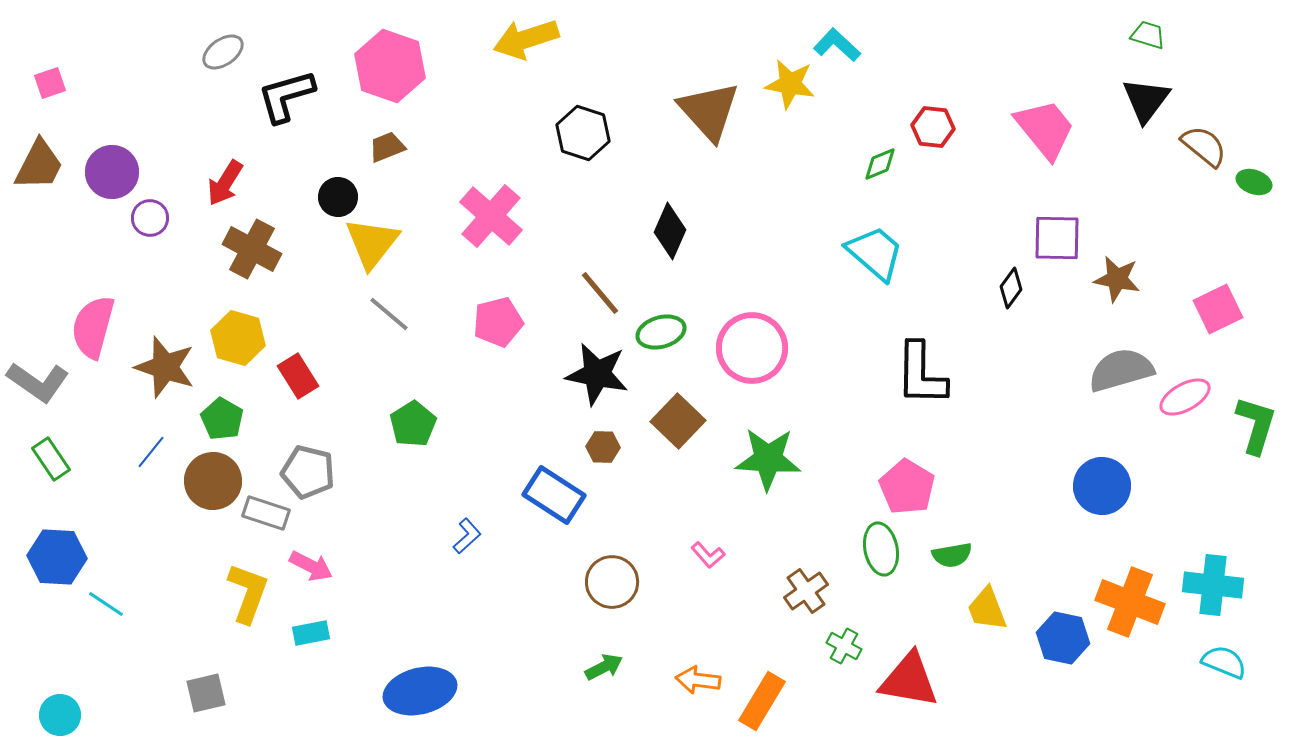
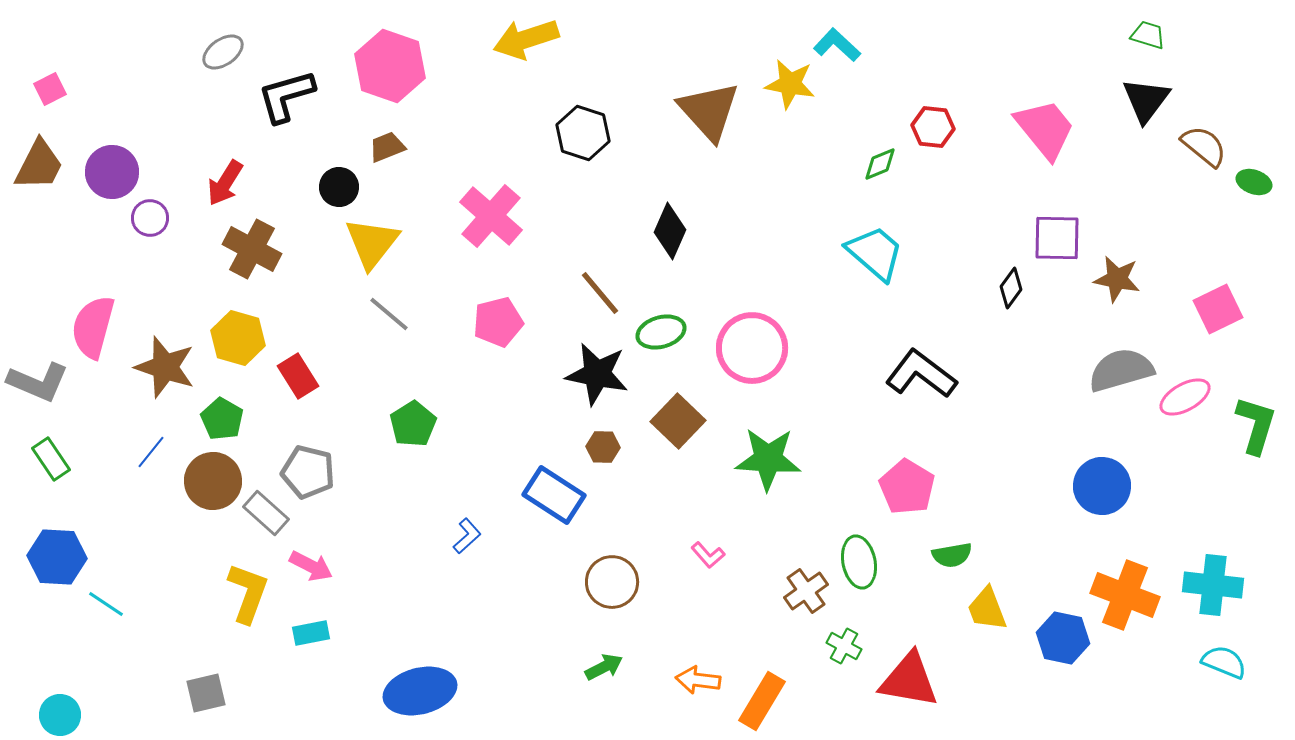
pink square at (50, 83): moved 6 px down; rotated 8 degrees counterclockwise
black circle at (338, 197): moved 1 px right, 10 px up
black L-shape at (921, 374): rotated 126 degrees clockwise
gray L-shape at (38, 382): rotated 12 degrees counterclockwise
gray rectangle at (266, 513): rotated 24 degrees clockwise
green ellipse at (881, 549): moved 22 px left, 13 px down
orange cross at (1130, 602): moved 5 px left, 7 px up
